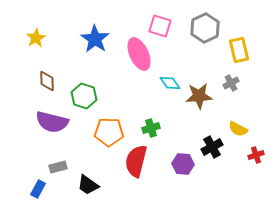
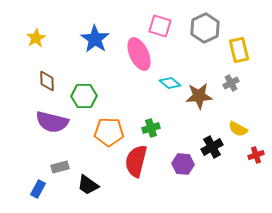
cyan diamond: rotated 15 degrees counterclockwise
green hexagon: rotated 20 degrees counterclockwise
gray rectangle: moved 2 px right
